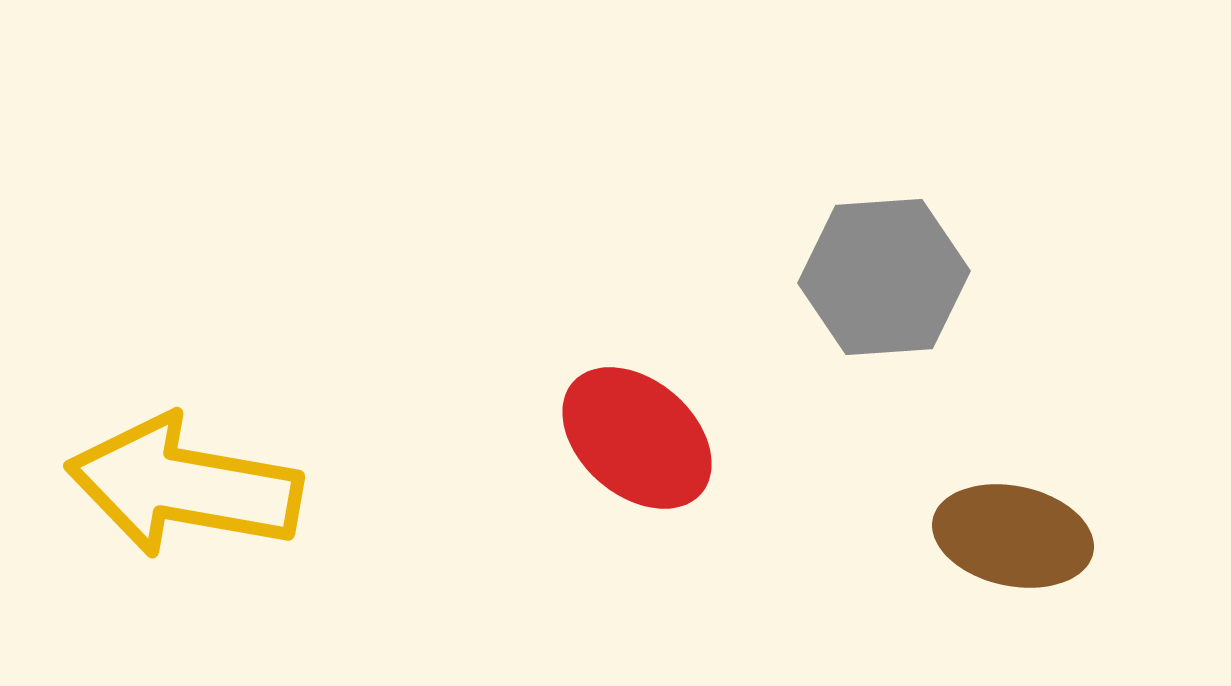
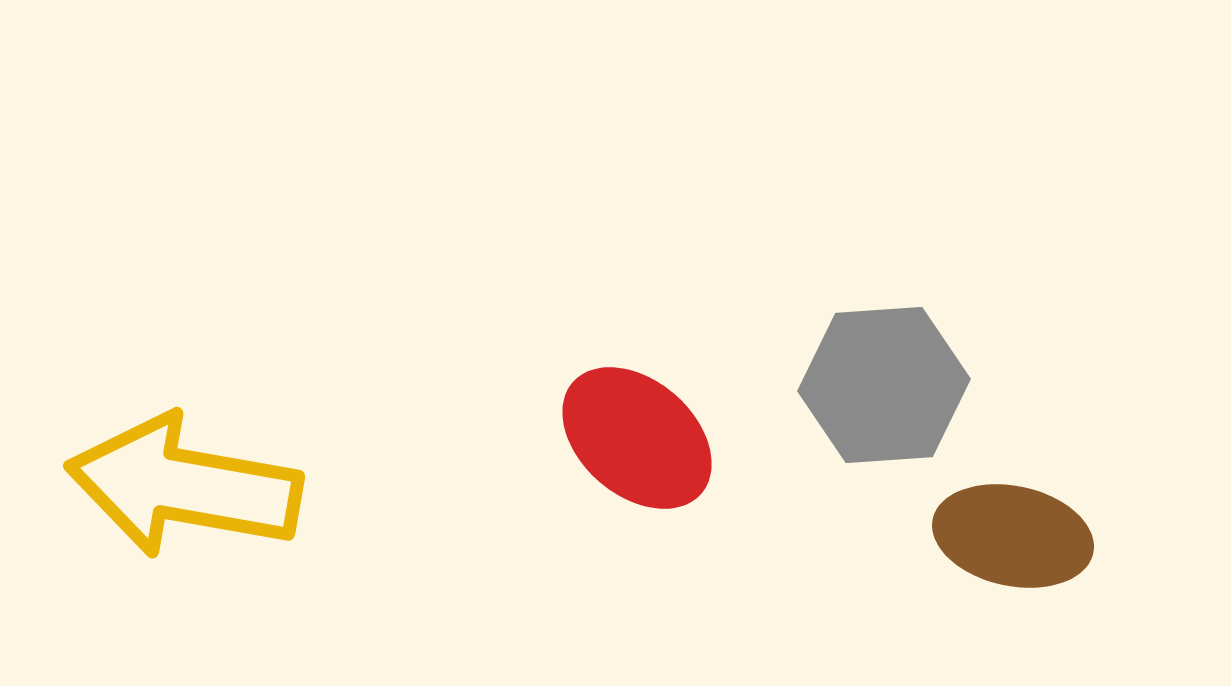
gray hexagon: moved 108 px down
